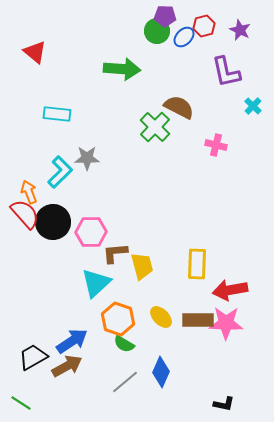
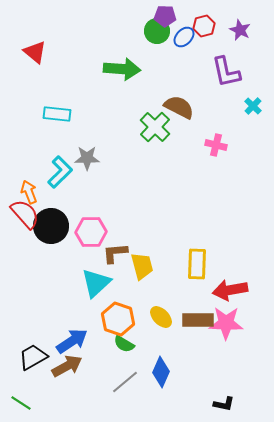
black circle: moved 2 px left, 4 px down
